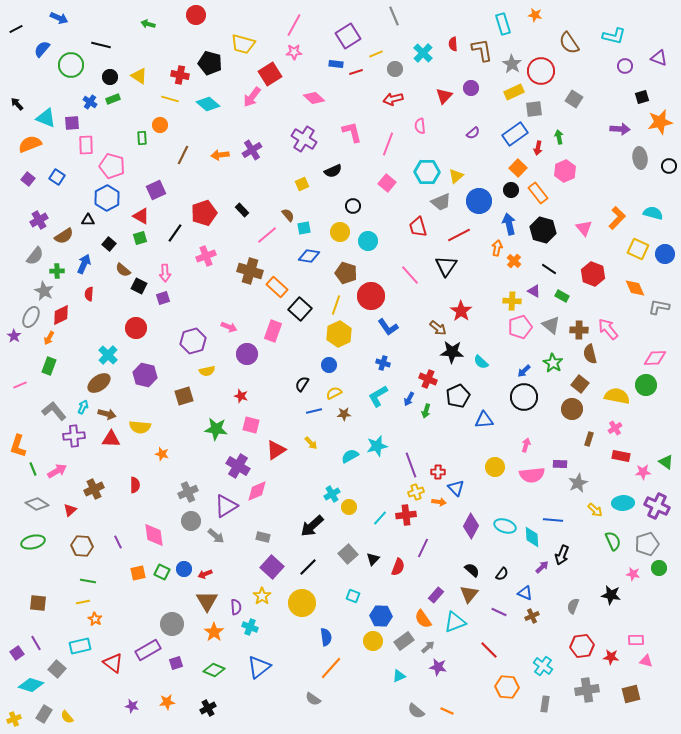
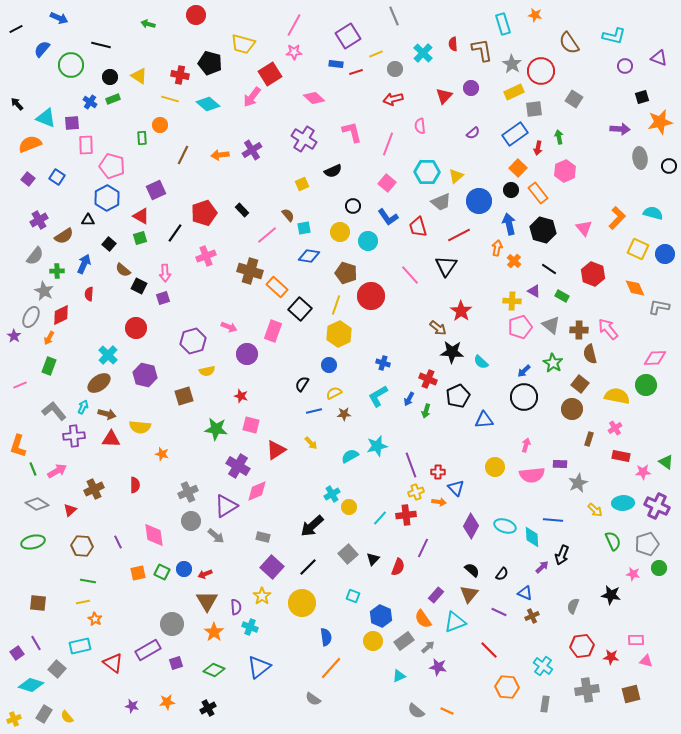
blue L-shape at (388, 327): moved 110 px up
blue hexagon at (381, 616): rotated 20 degrees clockwise
